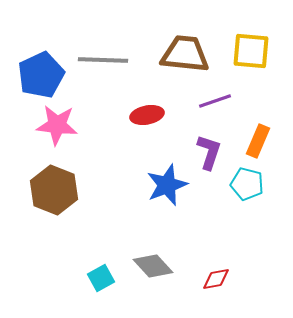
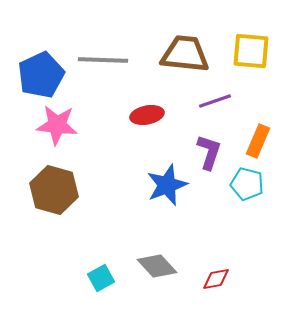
brown hexagon: rotated 6 degrees counterclockwise
gray diamond: moved 4 px right
